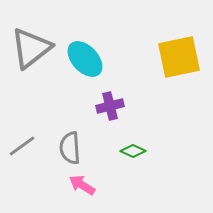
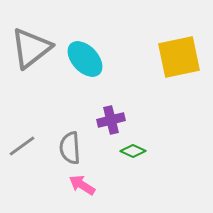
purple cross: moved 1 px right, 14 px down
